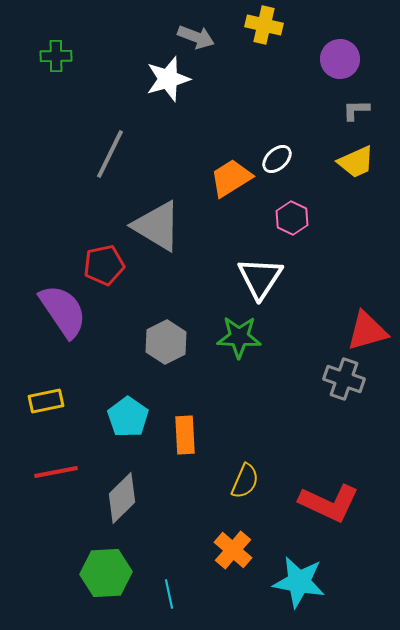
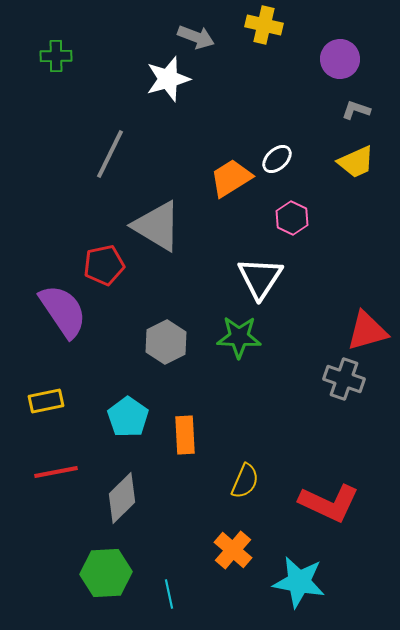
gray L-shape: rotated 20 degrees clockwise
